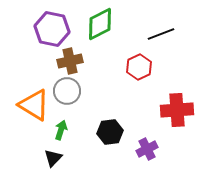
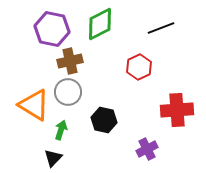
black line: moved 6 px up
gray circle: moved 1 px right, 1 px down
black hexagon: moved 6 px left, 12 px up; rotated 20 degrees clockwise
